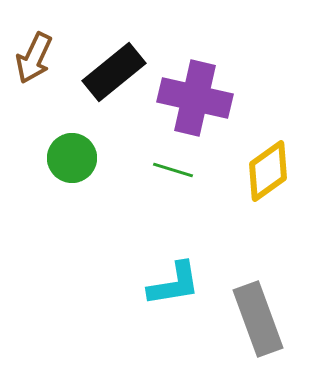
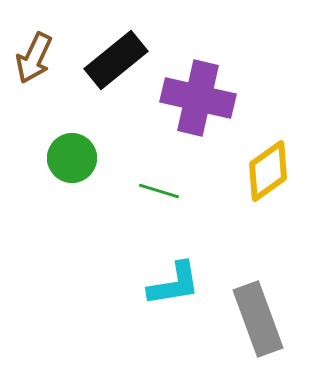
black rectangle: moved 2 px right, 12 px up
purple cross: moved 3 px right
green line: moved 14 px left, 21 px down
